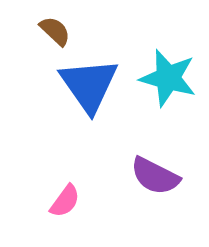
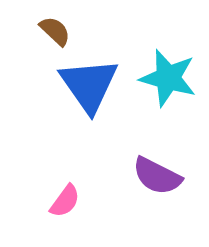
purple semicircle: moved 2 px right
